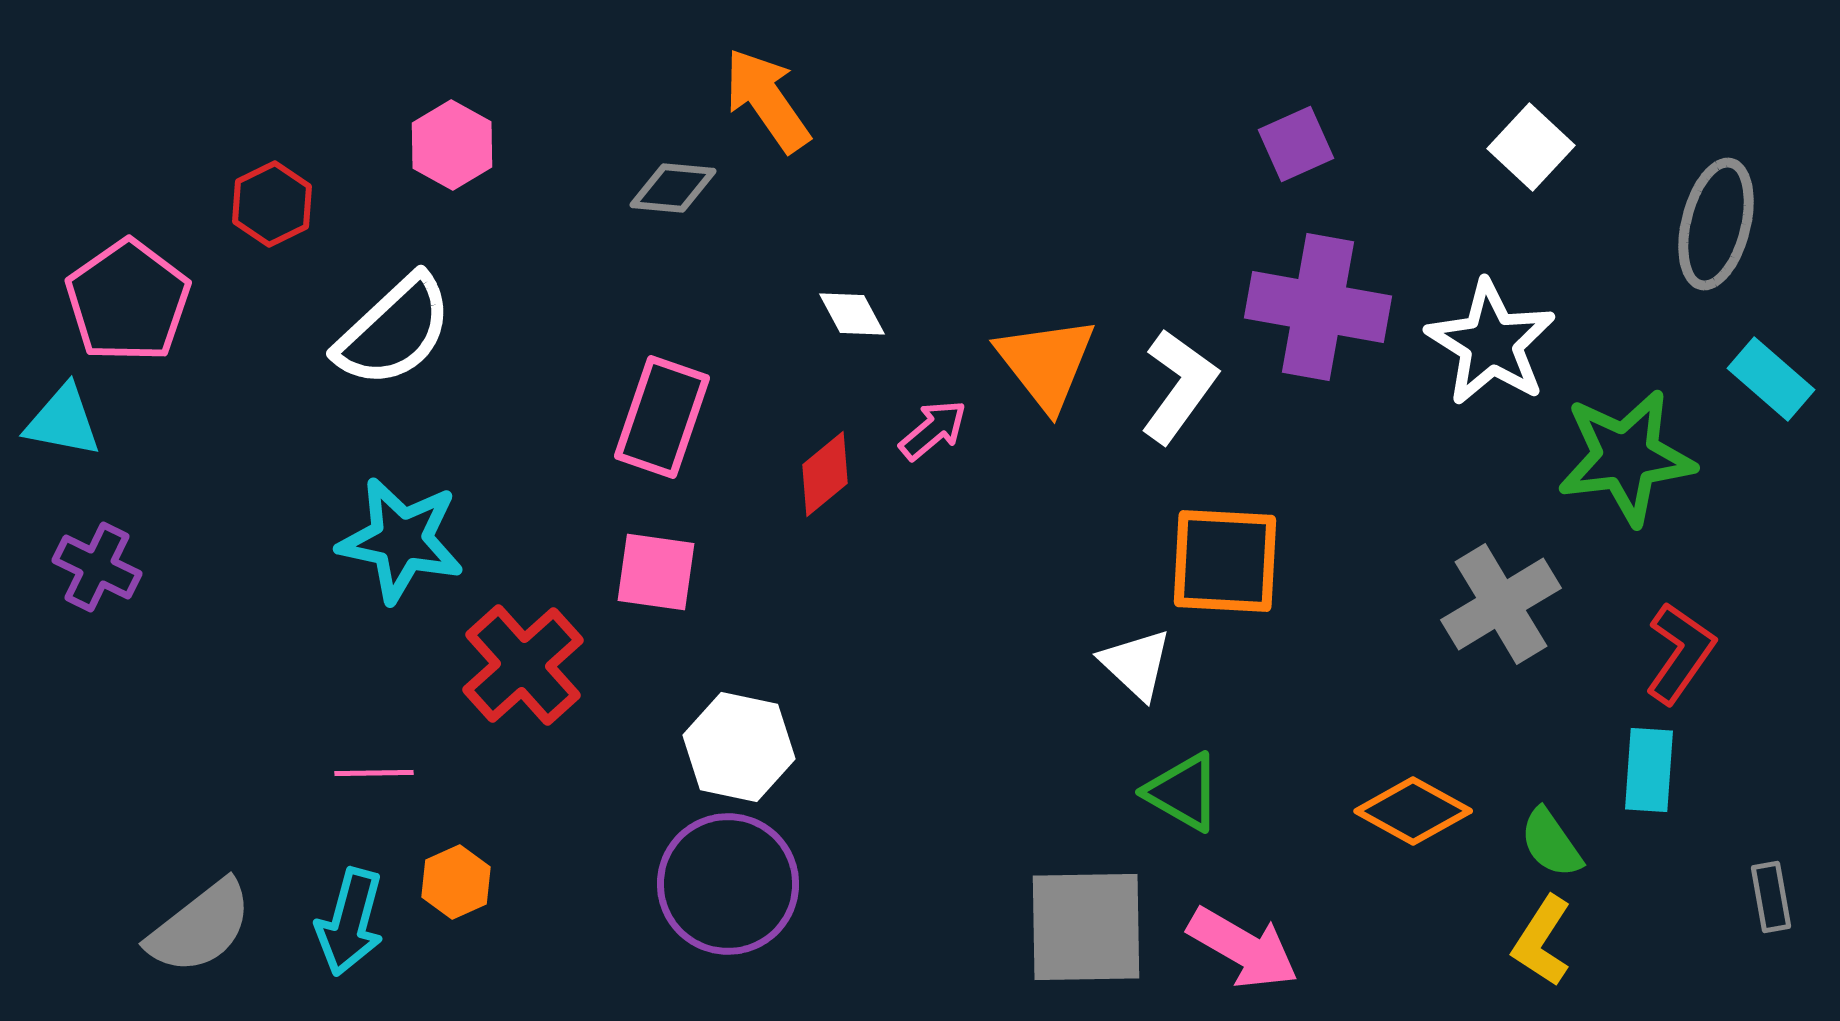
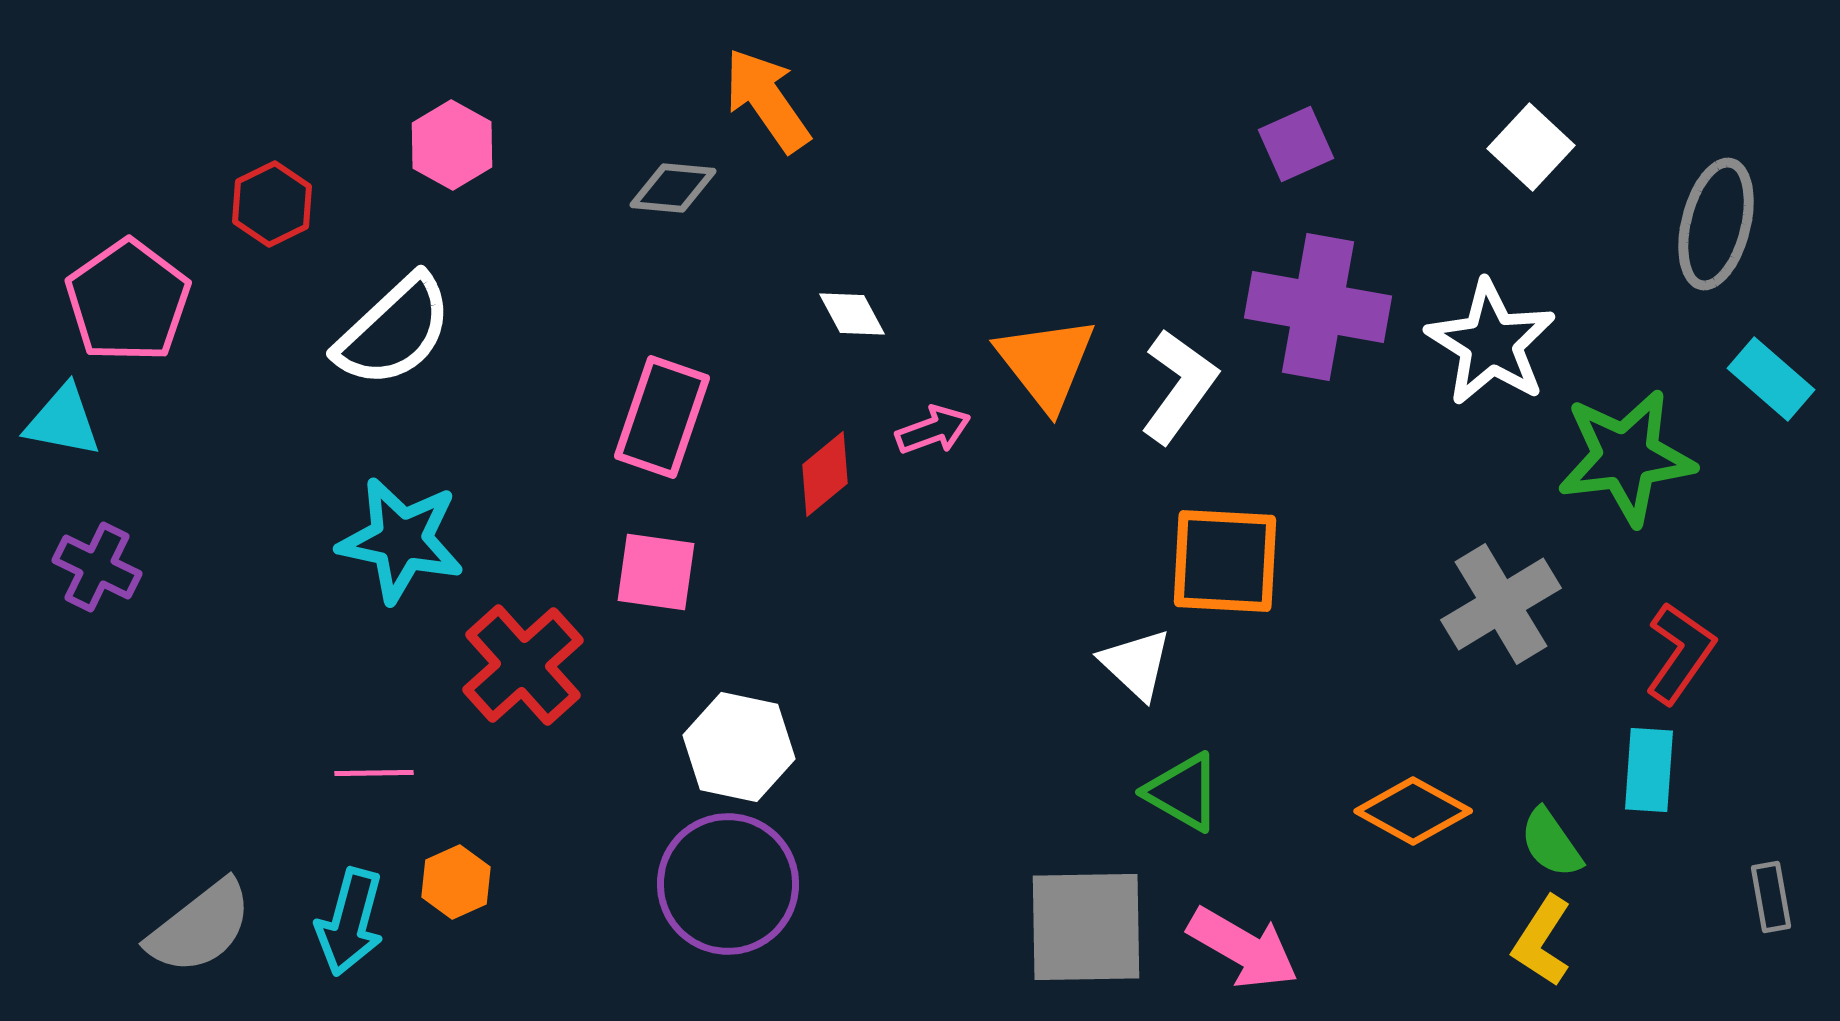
pink arrow at (933, 430): rotated 20 degrees clockwise
